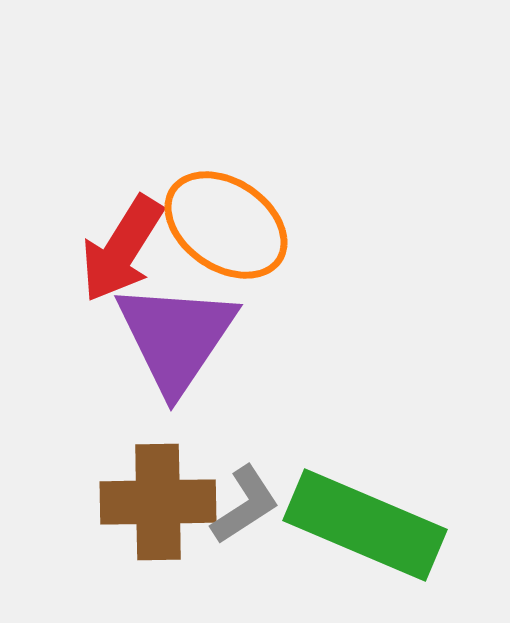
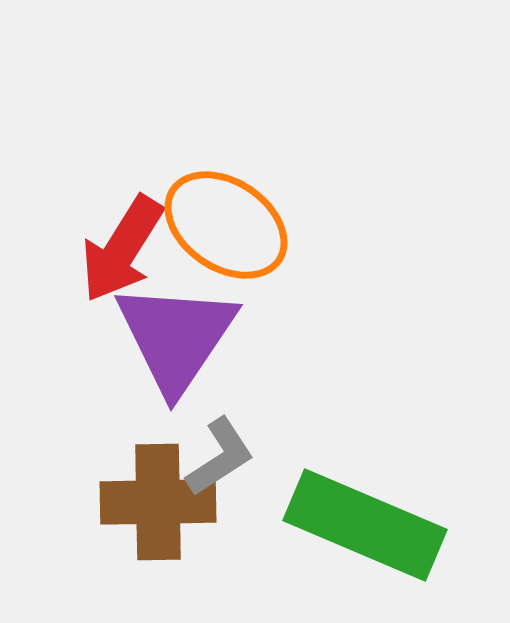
gray L-shape: moved 25 px left, 48 px up
